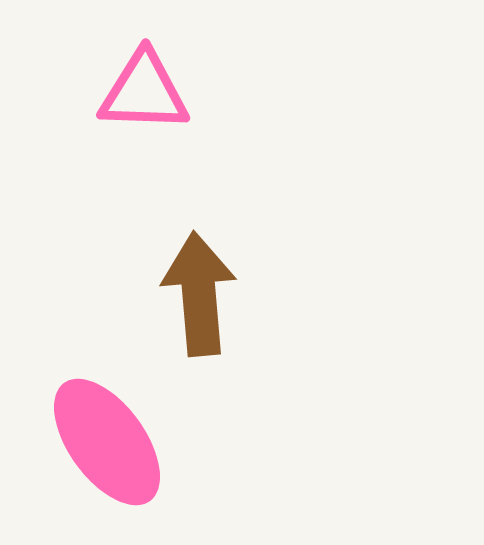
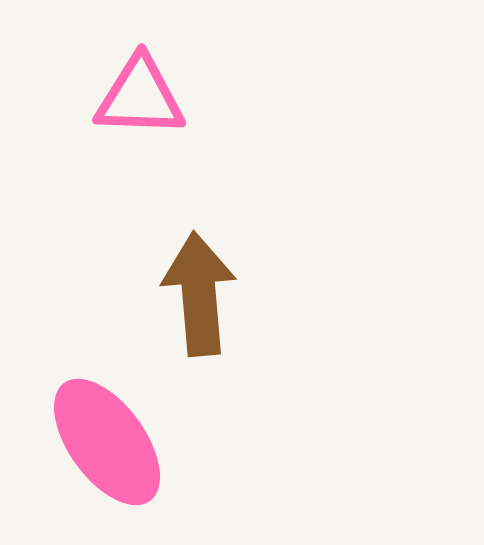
pink triangle: moved 4 px left, 5 px down
